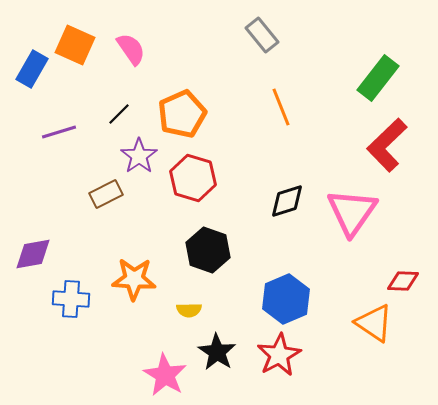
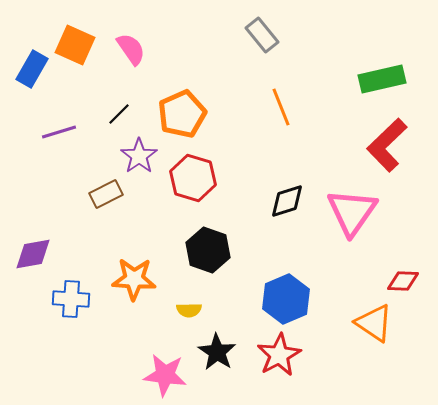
green rectangle: moved 4 px right, 1 px down; rotated 39 degrees clockwise
pink star: rotated 24 degrees counterclockwise
